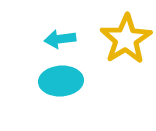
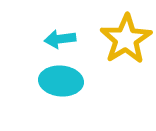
cyan ellipse: rotated 9 degrees clockwise
